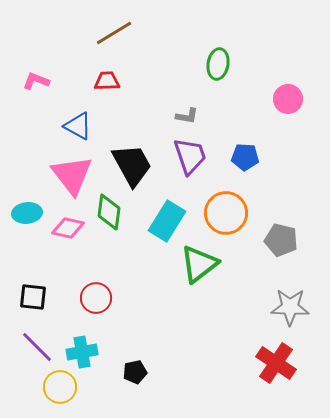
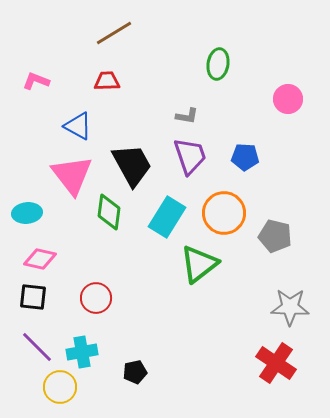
orange circle: moved 2 px left
cyan rectangle: moved 4 px up
pink diamond: moved 28 px left, 31 px down
gray pentagon: moved 6 px left, 4 px up
